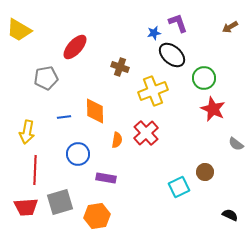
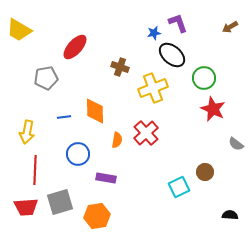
yellow cross: moved 3 px up
black semicircle: rotated 21 degrees counterclockwise
